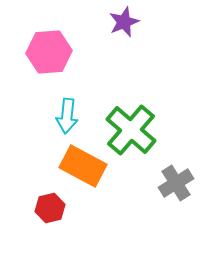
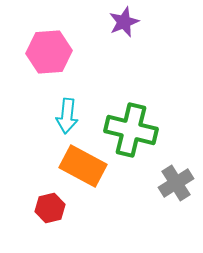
green cross: rotated 27 degrees counterclockwise
